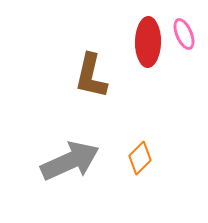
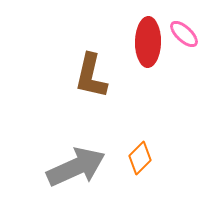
pink ellipse: rotated 24 degrees counterclockwise
gray arrow: moved 6 px right, 6 px down
